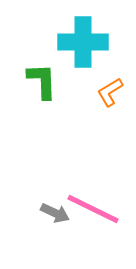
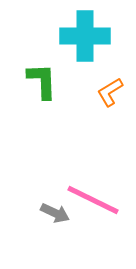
cyan cross: moved 2 px right, 6 px up
pink line: moved 9 px up
